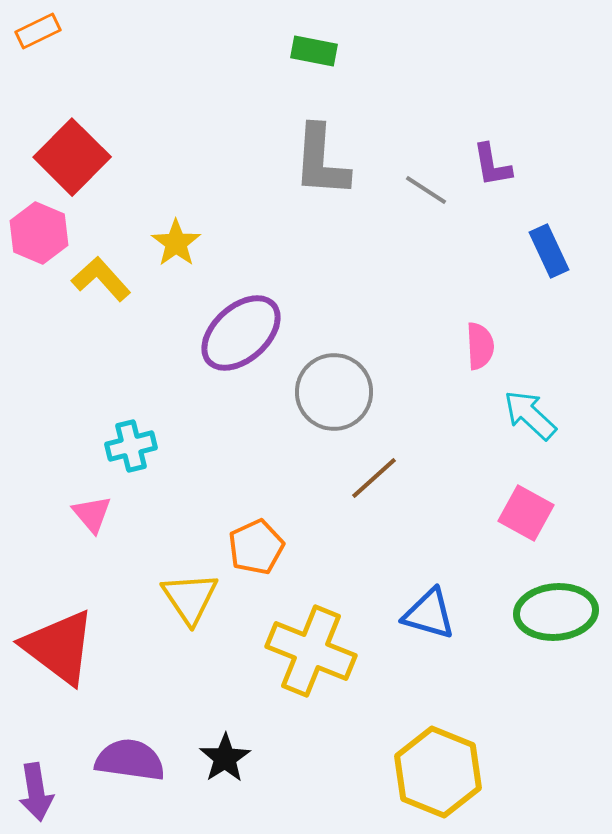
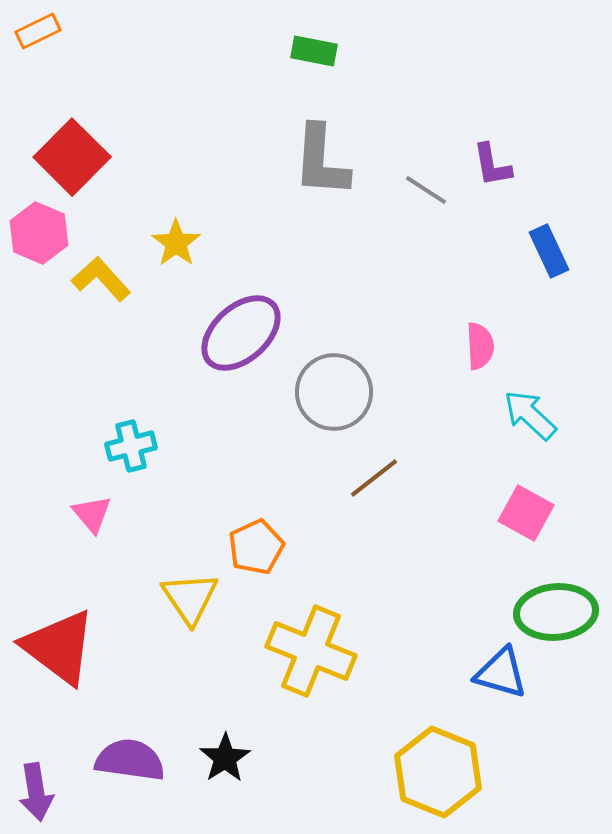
brown line: rotated 4 degrees clockwise
blue triangle: moved 72 px right, 59 px down
